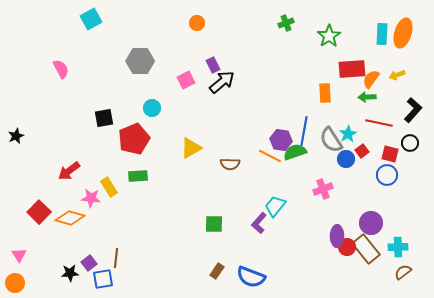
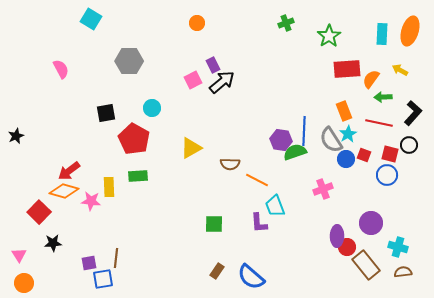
cyan square at (91, 19): rotated 30 degrees counterclockwise
orange ellipse at (403, 33): moved 7 px right, 2 px up
gray hexagon at (140, 61): moved 11 px left
red rectangle at (352, 69): moved 5 px left
yellow arrow at (397, 75): moved 3 px right, 5 px up; rotated 49 degrees clockwise
pink square at (186, 80): moved 7 px right
orange rectangle at (325, 93): moved 19 px right, 18 px down; rotated 18 degrees counterclockwise
green arrow at (367, 97): moved 16 px right
black L-shape at (413, 110): moved 3 px down
black square at (104, 118): moved 2 px right, 5 px up
blue line at (304, 131): rotated 8 degrees counterclockwise
red pentagon at (134, 139): rotated 20 degrees counterclockwise
black circle at (410, 143): moved 1 px left, 2 px down
red square at (362, 151): moved 2 px right, 4 px down; rotated 32 degrees counterclockwise
orange line at (270, 156): moved 13 px left, 24 px down
yellow rectangle at (109, 187): rotated 30 degrees clockwise
pink star at (91, 198): moved 3 px down
cyan trapezoid at (275, 206): rotated 60 degrees counterclockwise
orange diamond at (70, 218): moved 6 px left, 27 px up
purple L-shape at (259, 223): rotated 45 degrees counterclockwise
cyan cross at (398, 247): rotated 18 degrees clockwise
brown rectangle at (366, 249): moved 16 px down
purple square at (89, 263): rotated 28 degrees clockwise
brown semicircle at (403, 272): rotated 30 degrees clockwise
black star at (70, 273): moved 17 px left, 30 px up
blue semicircle at (251, 277): rotated 20 degrees clockwise
orange circle at (15, 283): moved 9 px right
